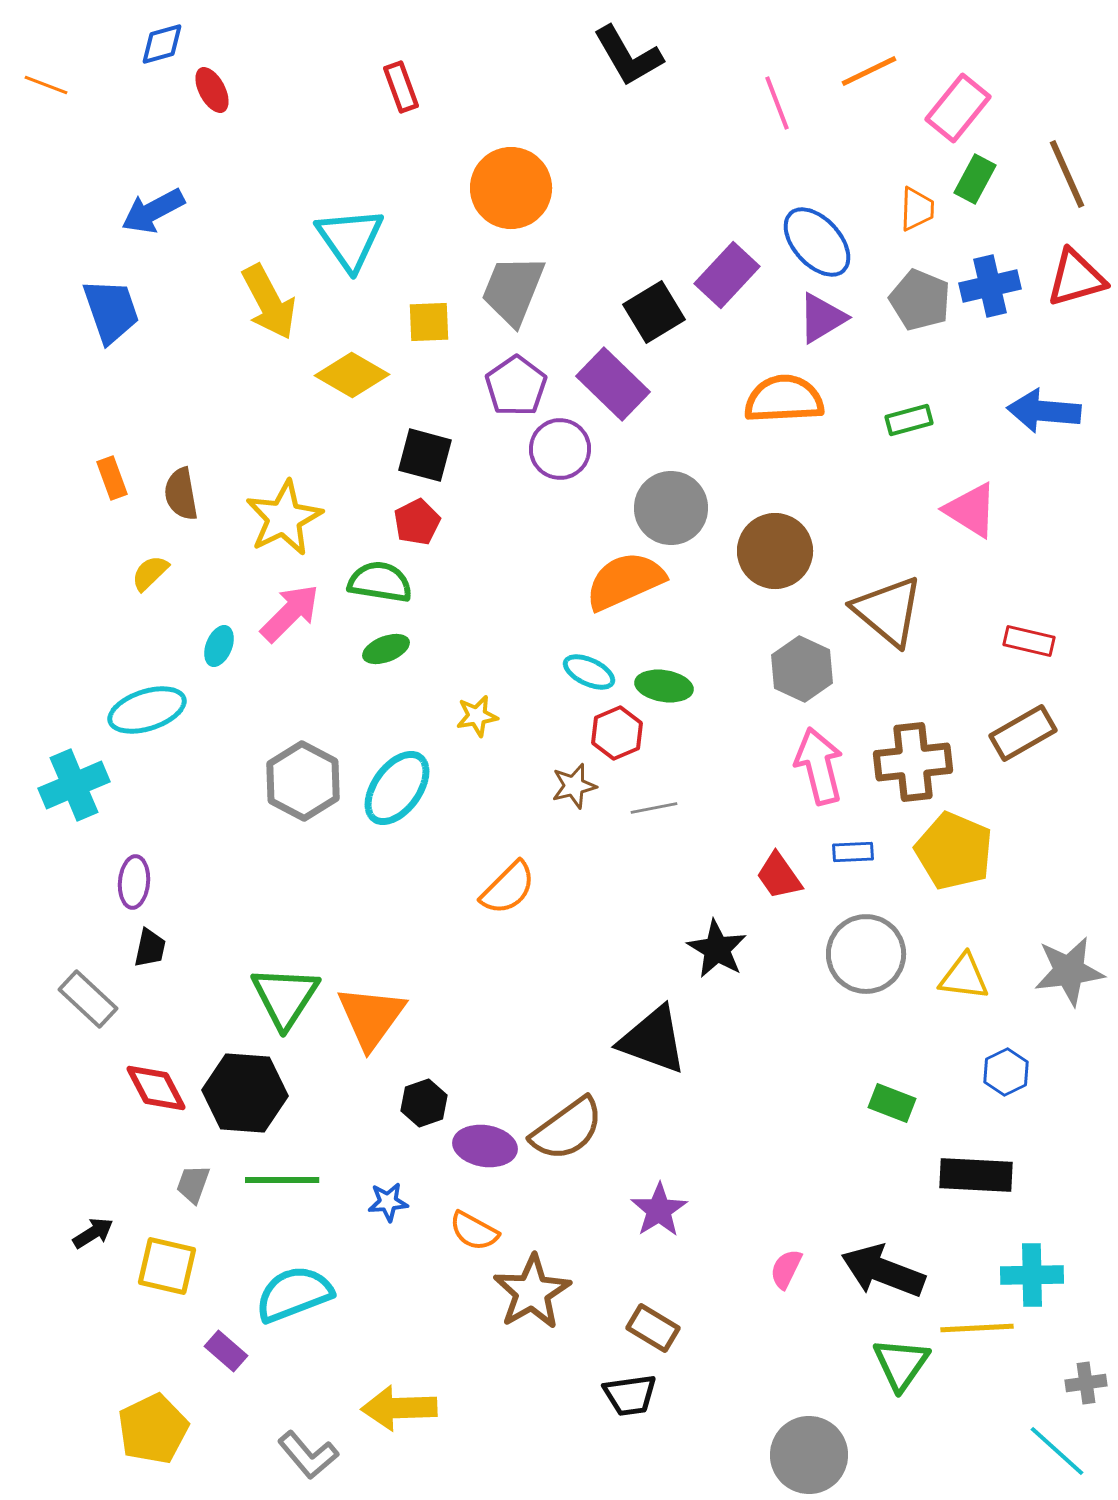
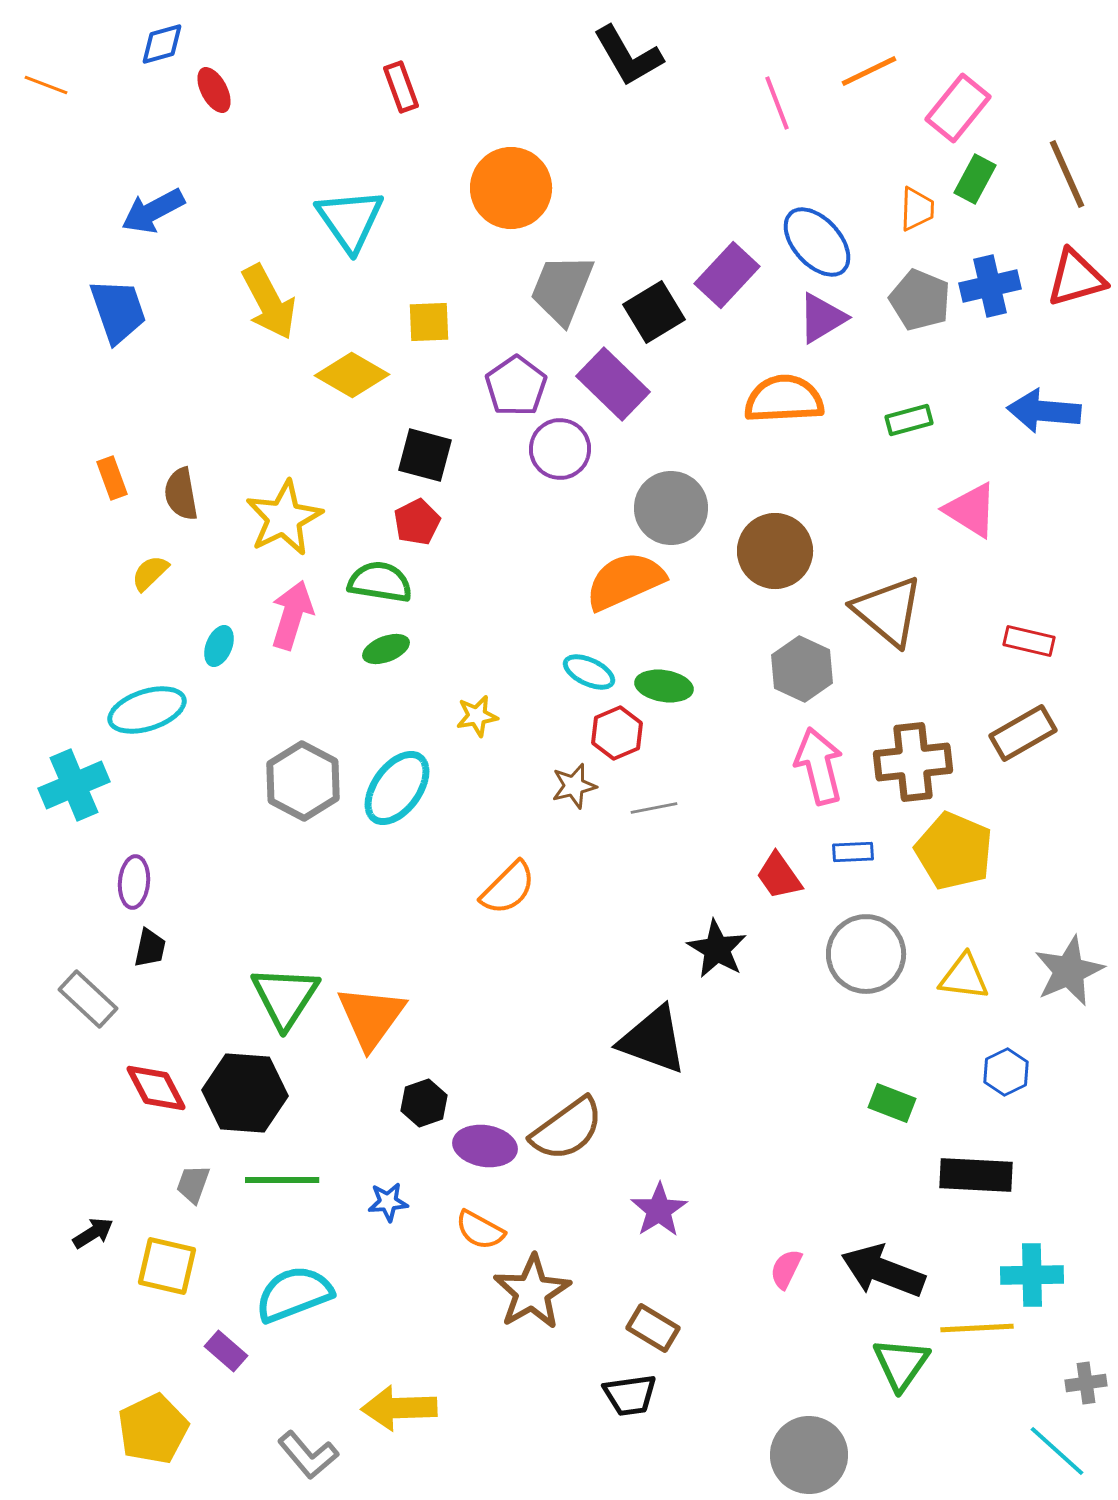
red ellipse at (212, 90): moved 2 px right
cyan triangle at (350, 239): moved 19 px up
gray trapezoid at (513, 290): moved 49 px right, 1 px up
blue trapezoid at (111, 311): moved 7 px right
pink arrow at (290, 613): moved 2 px right, 2 px down; rotated 28 degrees counterclockwise
gray star at (1069, 971): rotated 16 degrees counterclockwise
orange semicircle at (474, 1231): moved 6 px right, 1 px up
